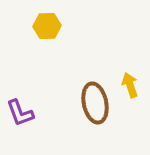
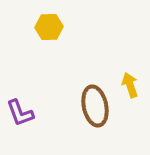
yellow hexagon: moved 2 px right, 1 px down
brown ellipse: moved 3 px down
